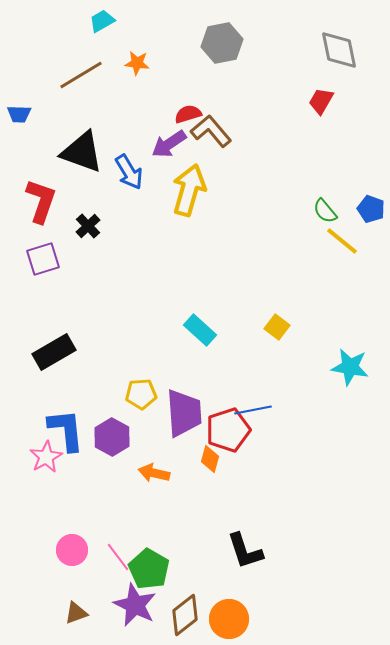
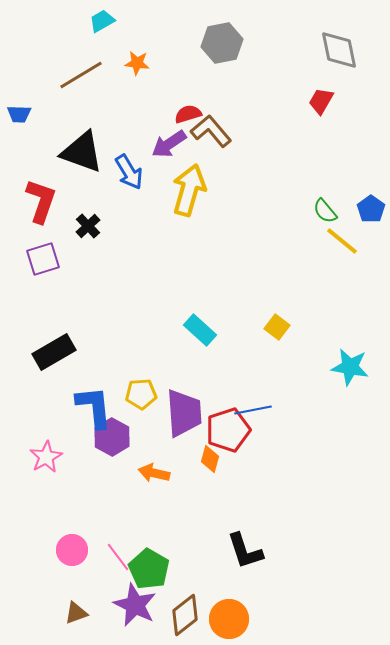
blue pentagon: rotated 16 degrees clockwise
blue L-shape: moved 28 px right, 23 px up
